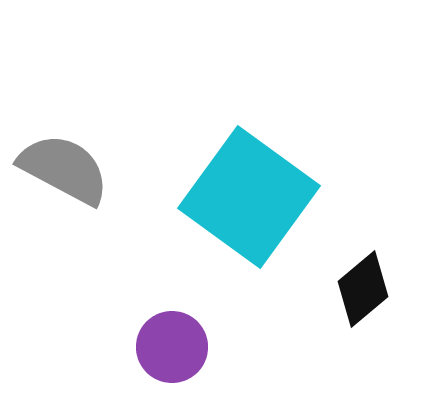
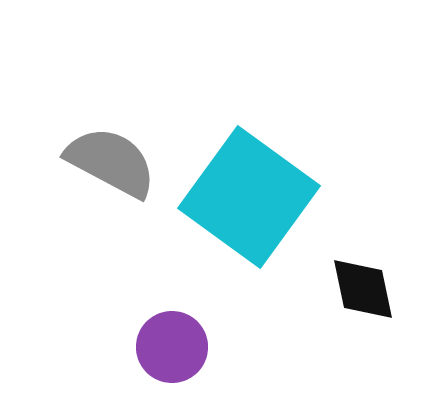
gray semicircle: moved 47 px right, 7 px up
black diamond: rotated 62 degrees counterclockwise
